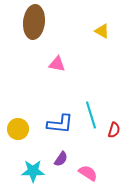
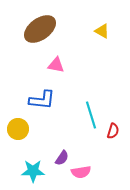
brown ellipse: moved 6 px right, 7 px down; rotated 48 degrees clockwise
pink triangle: moved 1 px left, 1 px down
blue L-shape: moved 18 px left, 24 px up
red semicircle: moved 1 px left, 1 px down
purple semicircle: moved 1 px right, 1 px up
pink semicircle: moved 7 px left, 1 px up; rotated 138 degrees clockwise
